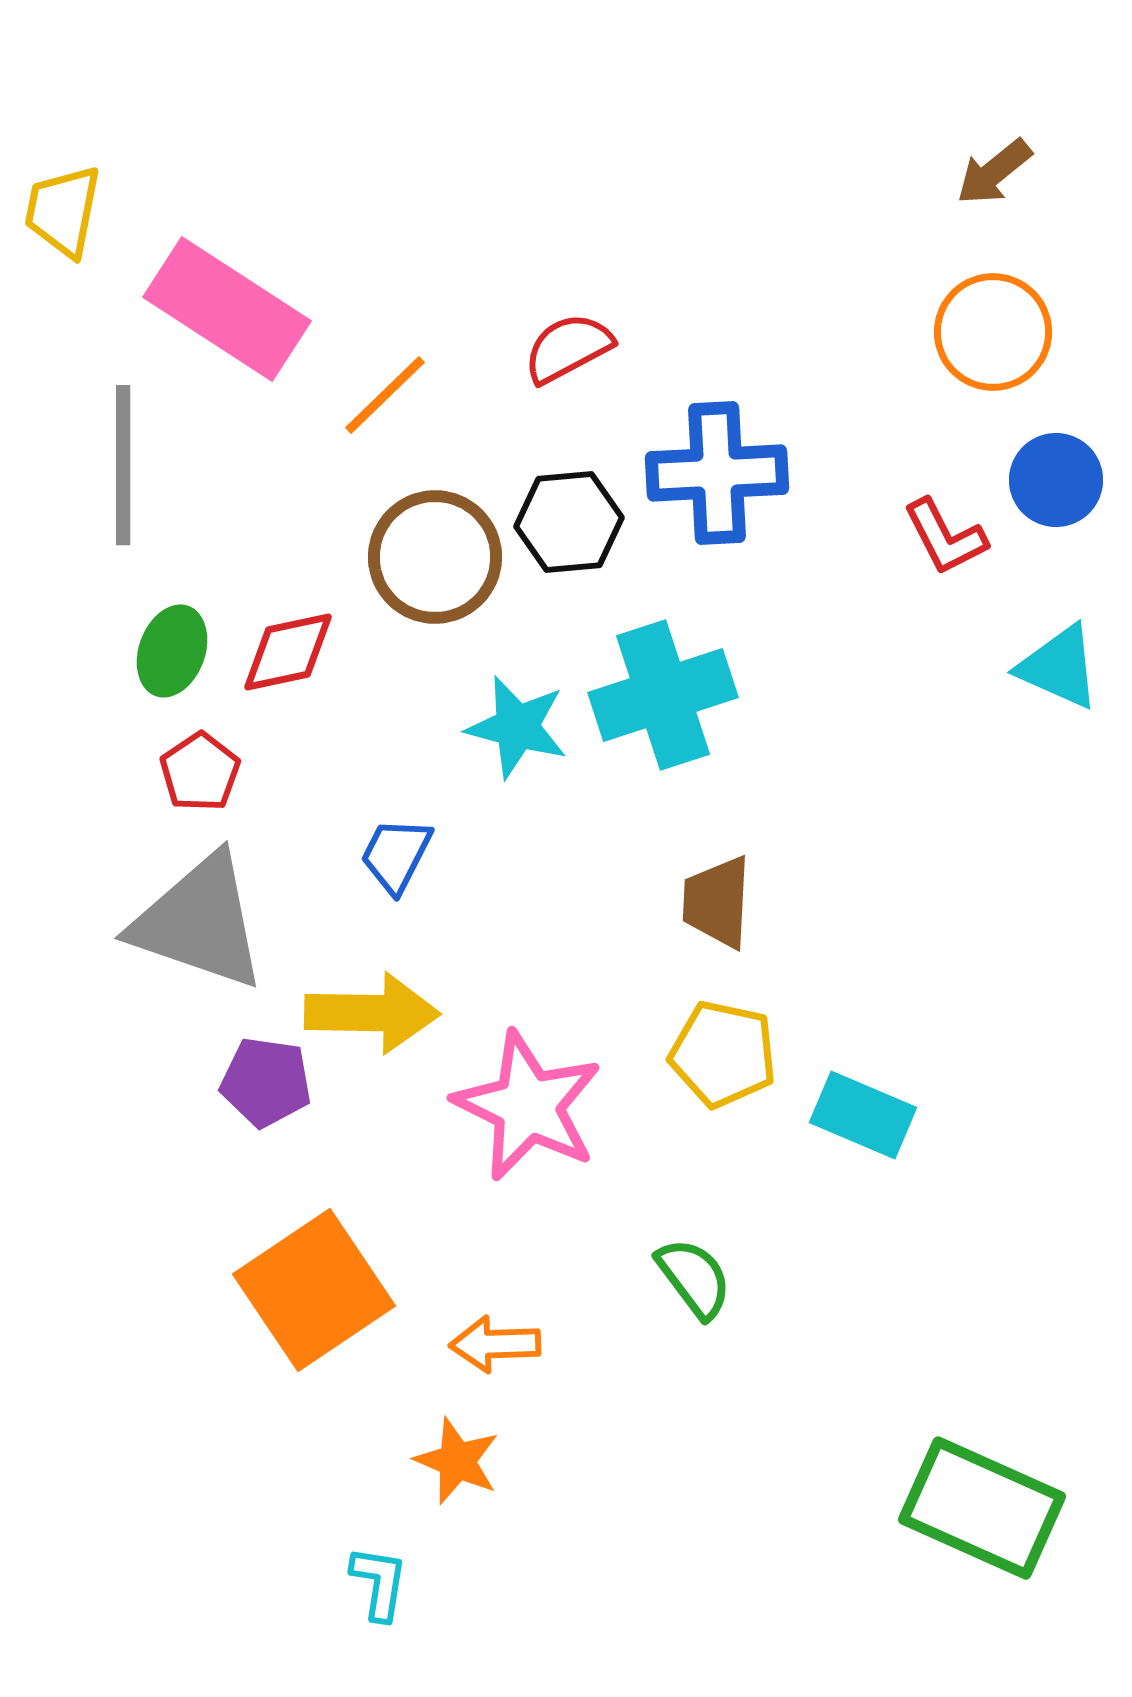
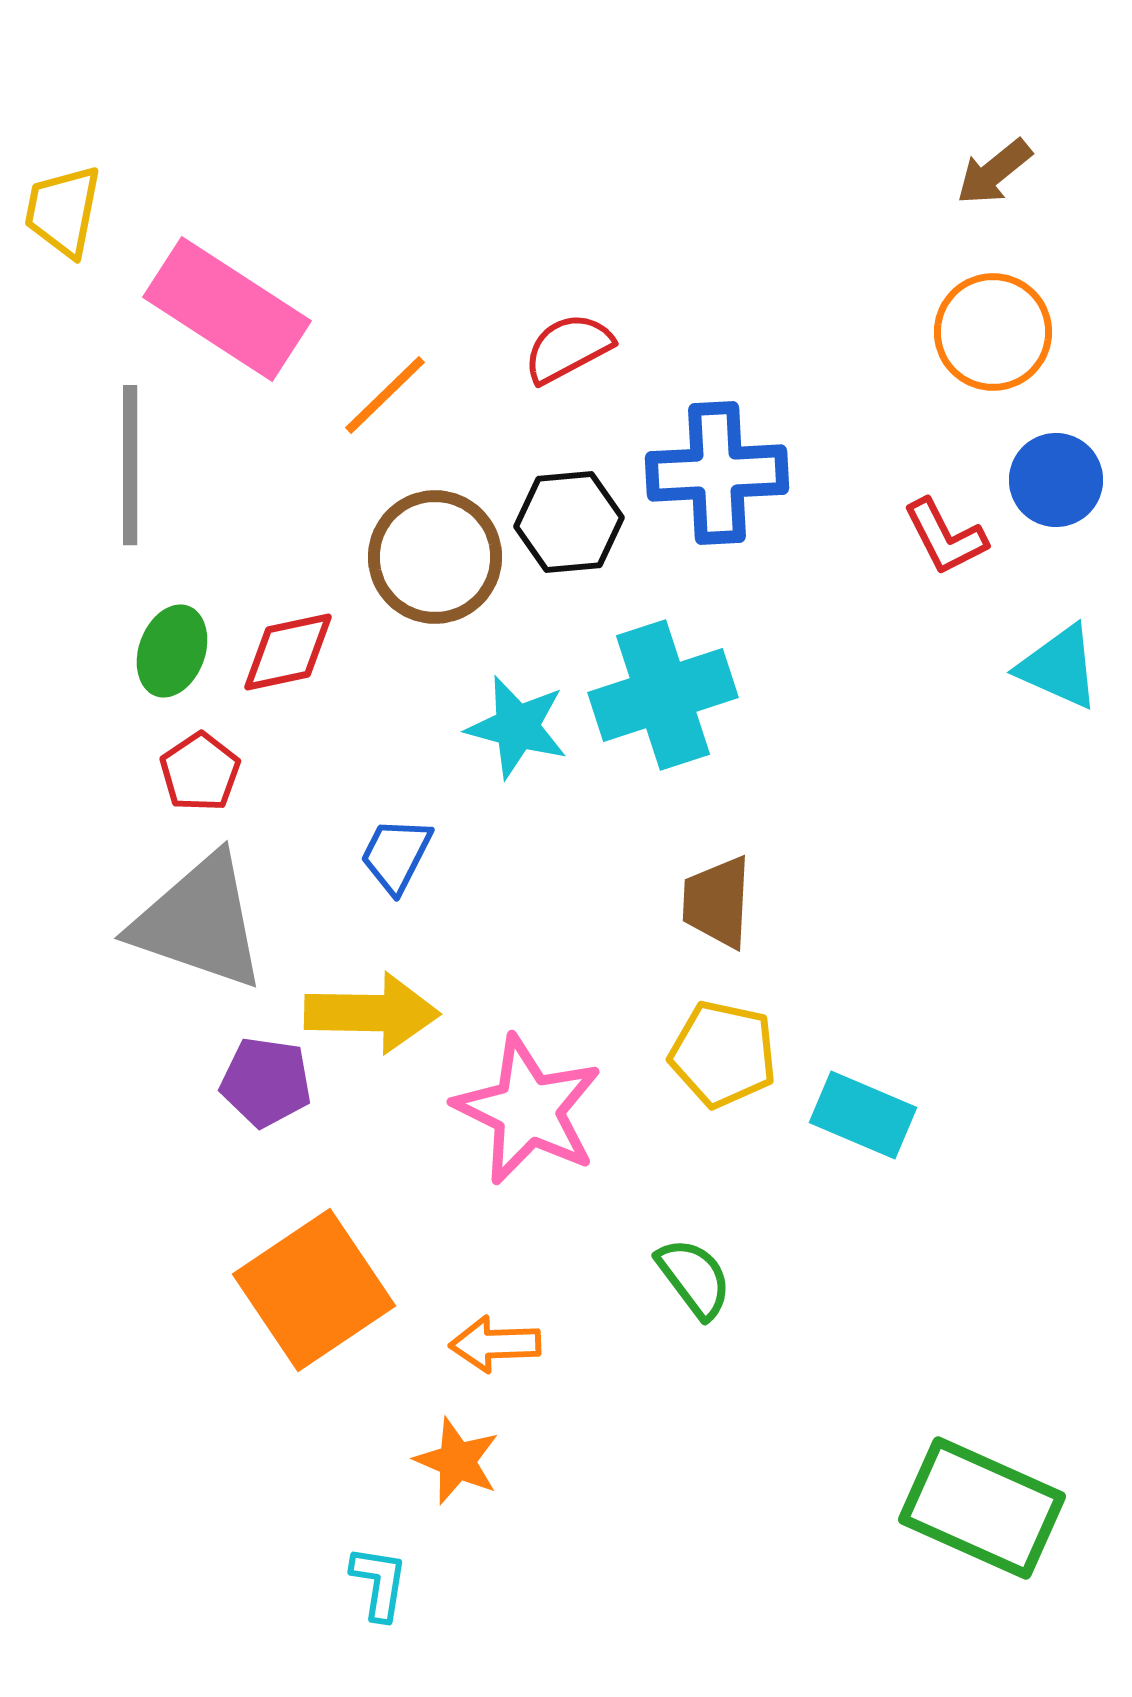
gray line: moved 7 px right
pink star: moved 4 px down
